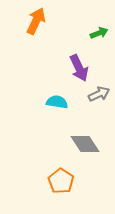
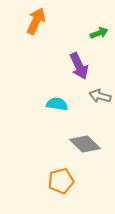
purple arrow: moved 2 px up
gray arrow: moved 1 px right, 2 px down; rotated 140 degrees counterclockwise
cyan semicircle: moved 2 px down
gray diamond: rotated 12 degrees counterclockwise
orange pentagon: rotated 25 degrees clockwise
